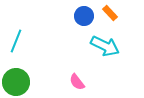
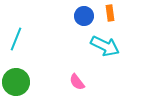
orange rectangle: rotated 35 degrees clockwise
cyan line: moved 2 px up
